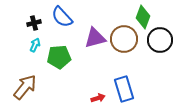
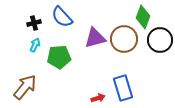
blue rectangle: moved 1 px left, 1 px up
